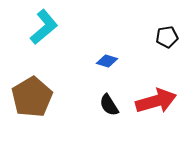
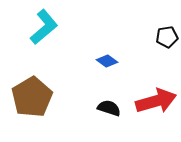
blue diamond: rotated 20 degrees clockwise
black semicircle: moved 3 px down; rotated 140 degrees clockwise
